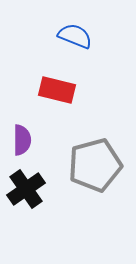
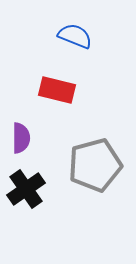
purple semicircle: moved 1 px left, 2 px up
